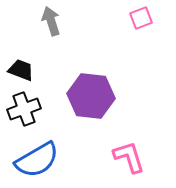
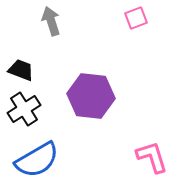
pink square: moved 5 px left
black cross: rotated 12 degrees counterclockwise
pink L-shape: moved 23 px right
